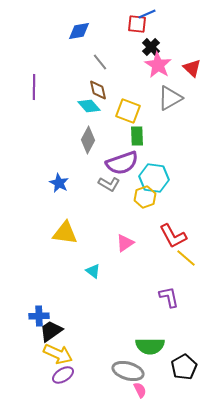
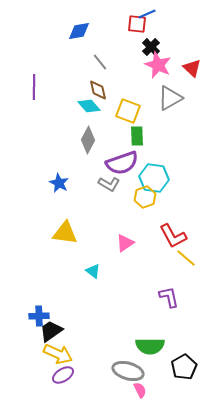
pink star: rotated 8 degrees counterclockwise
